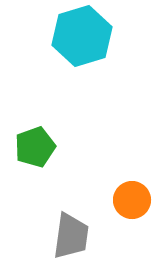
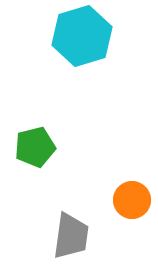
green pentagon: rotated 6 degrees clockwise
